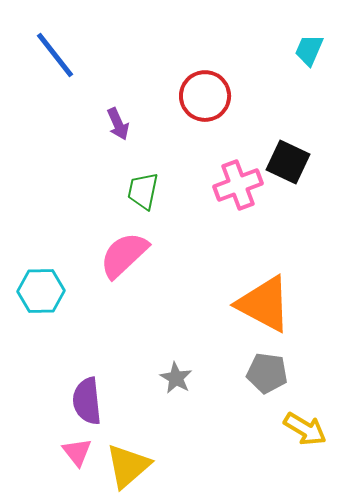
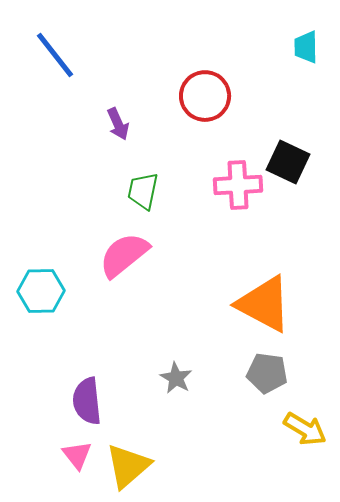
cyan trapezoid: moved 3 px left, 3 px up; rotated 24 degrees counterclockwise
pink cross: rotated 18 degrees clockwise
pink semicircle: rotated 4 degrees clockwise
pink triangle: moved 3 px down
